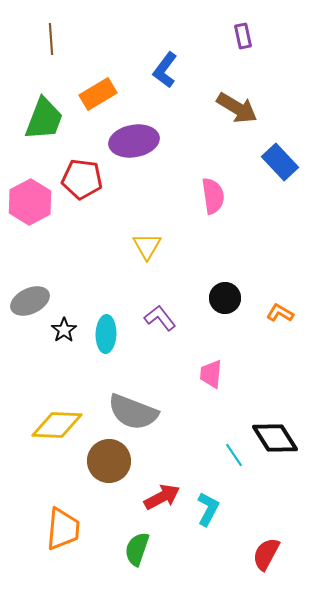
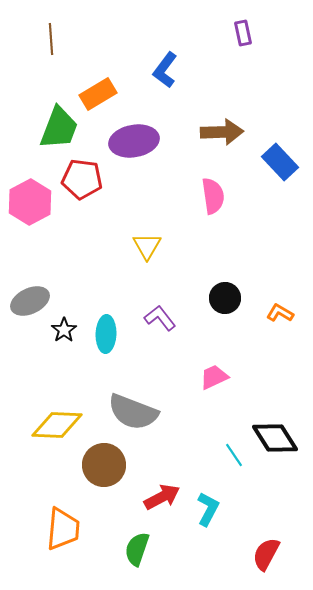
purple rectangle: moved 3 px up
brown arrow: moved 15 px left, 24 px down; rotated 33 degrees counterclockwise
green trapezoid: moved 15 px right, 9 px down
pink trapezoid: moved 3 px right, 3 px down; rotated 60 degrees clockwise
brown circle: moved 5 px left, 4 px down
